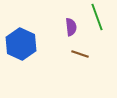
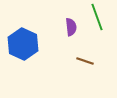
blue hexagon: moved 2 px right
brown line: moved 5 px right, 7 px down
